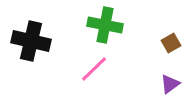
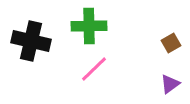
green cross: moved 16 px left, 1 px down; rotated 12 degrees counterclockwise
